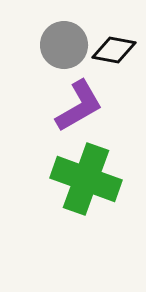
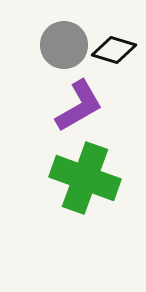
black diamond: rotated 6 degrees clockwise
green cross: moved 1 px left, 1 px up
